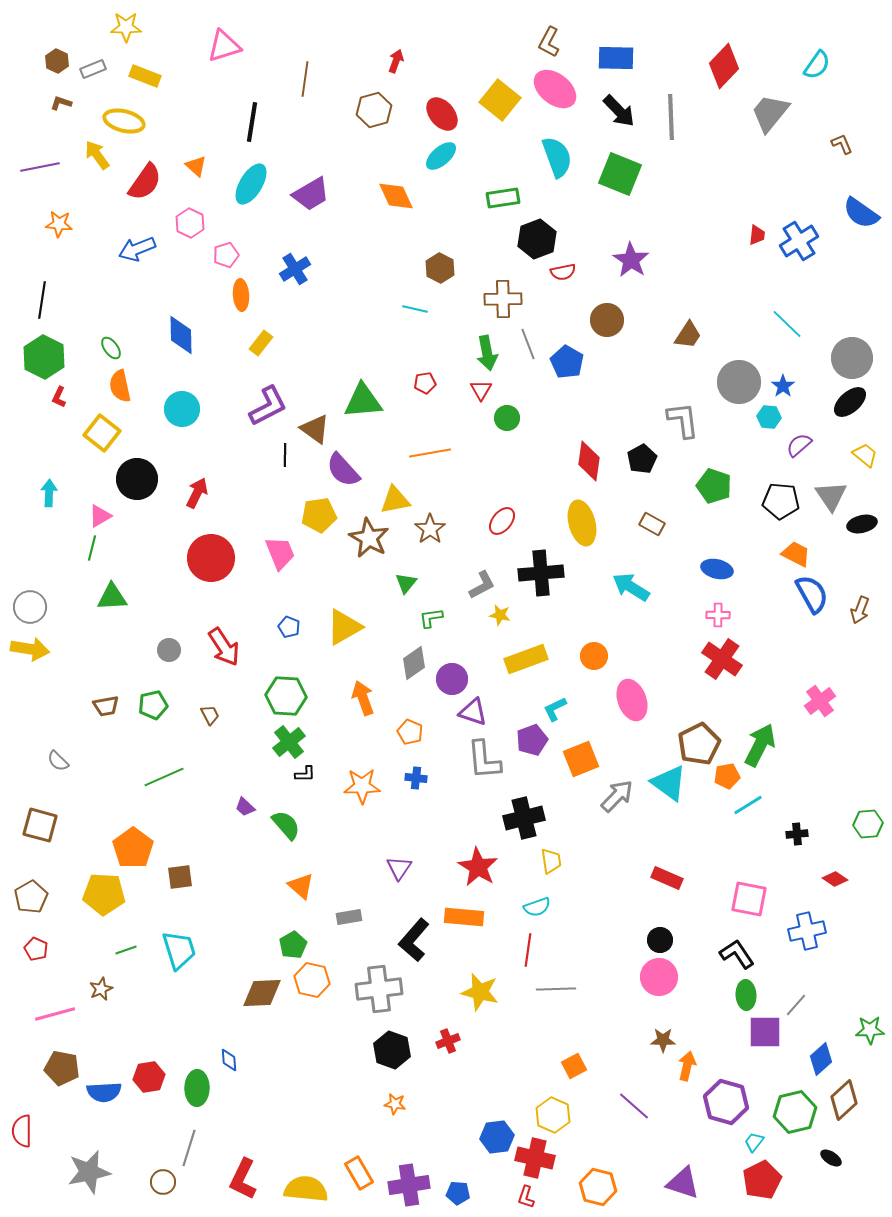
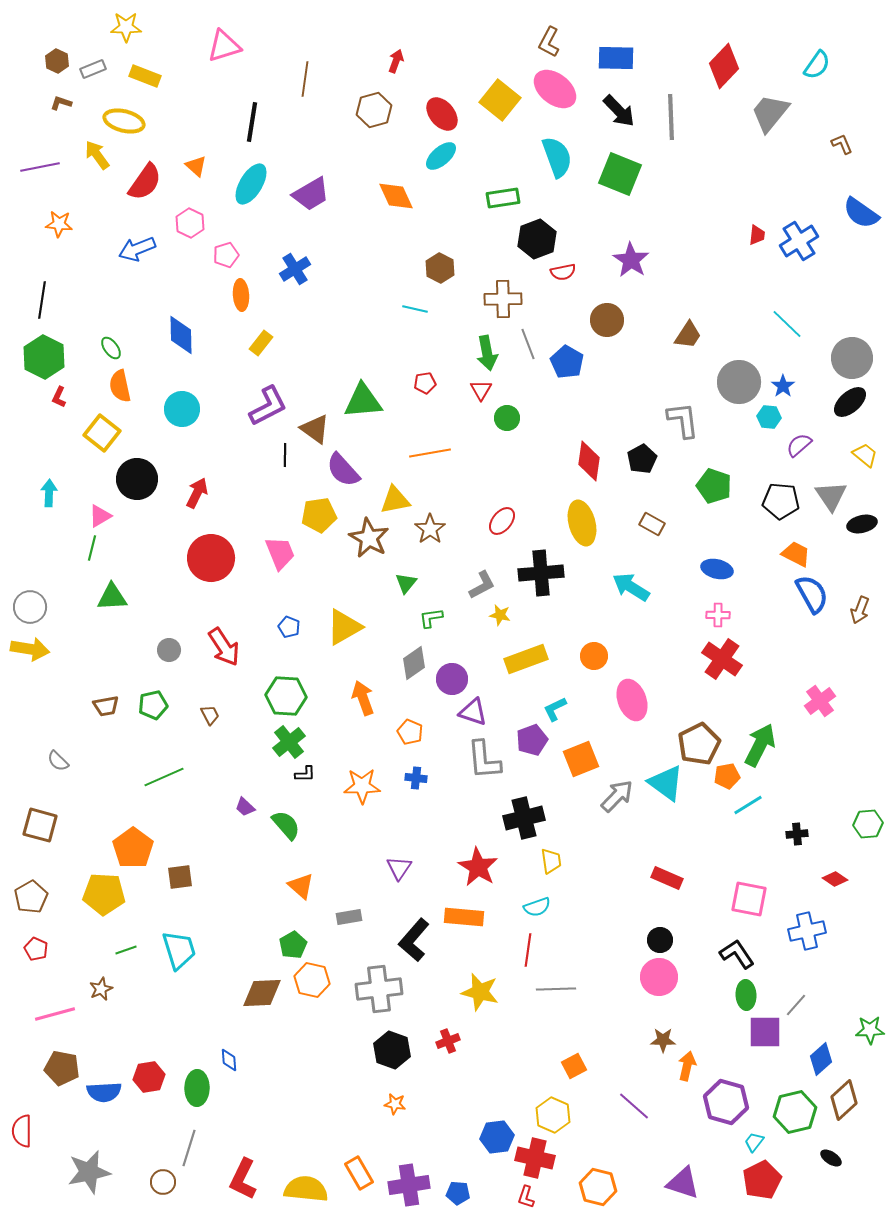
cyan triangle at (669, 783): moved 3 px left
